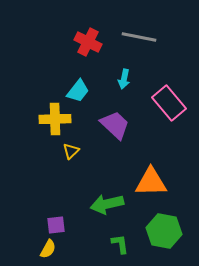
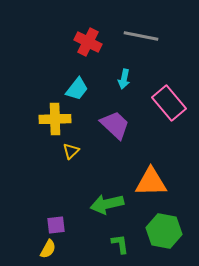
gray line: moved 2 px right, 1 px up
cyan trapezoid: moved 1 px left, 2 px up
